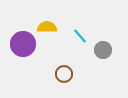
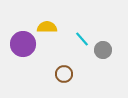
cyan line: moved 2 px right, 3 px down
